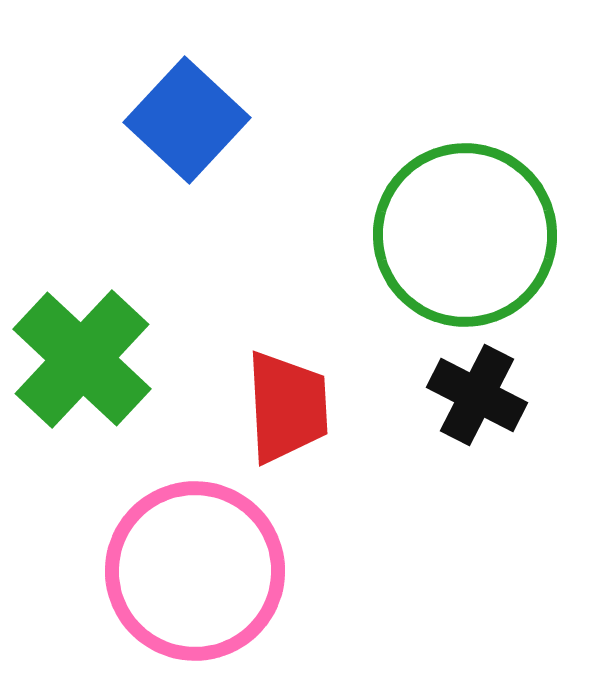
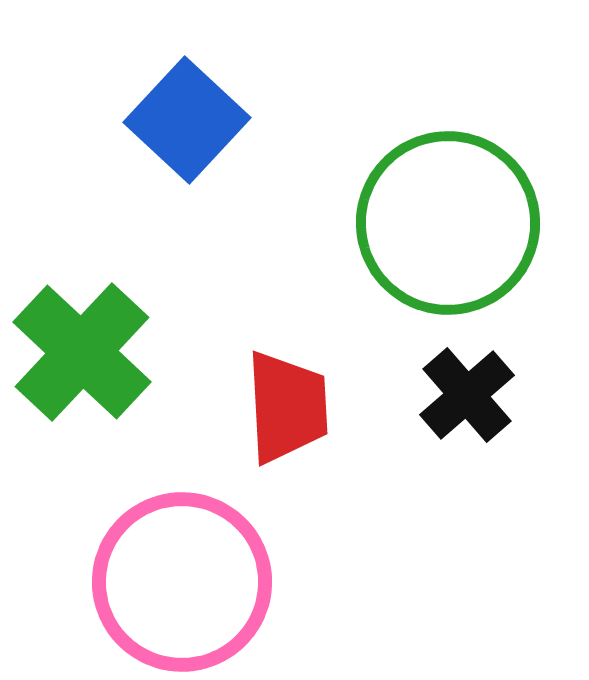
green circle: moved 17 px left, 12 px up
green cross: moved 7 px up
black cross: moved 10 px left; rotated 22 degrees clockwise
pink circle: moved 13 px left, 11 px down
